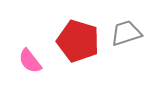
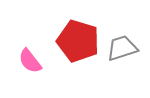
gray trapezoid: moved 4 px left, 15 px down
